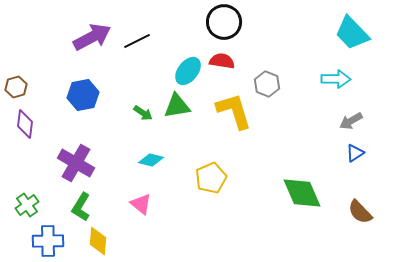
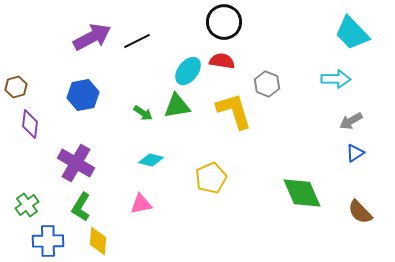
purple diamond: moved 5 px right
pink triangle: rotated 50 degrees counterclockwise
